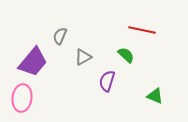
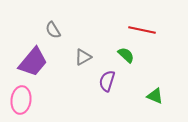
gray semicircle: moved 7 px left, 6 px up; rotated 54 degrees counterclockwise
pink ellipse: moved 1 px left, 2 px down
